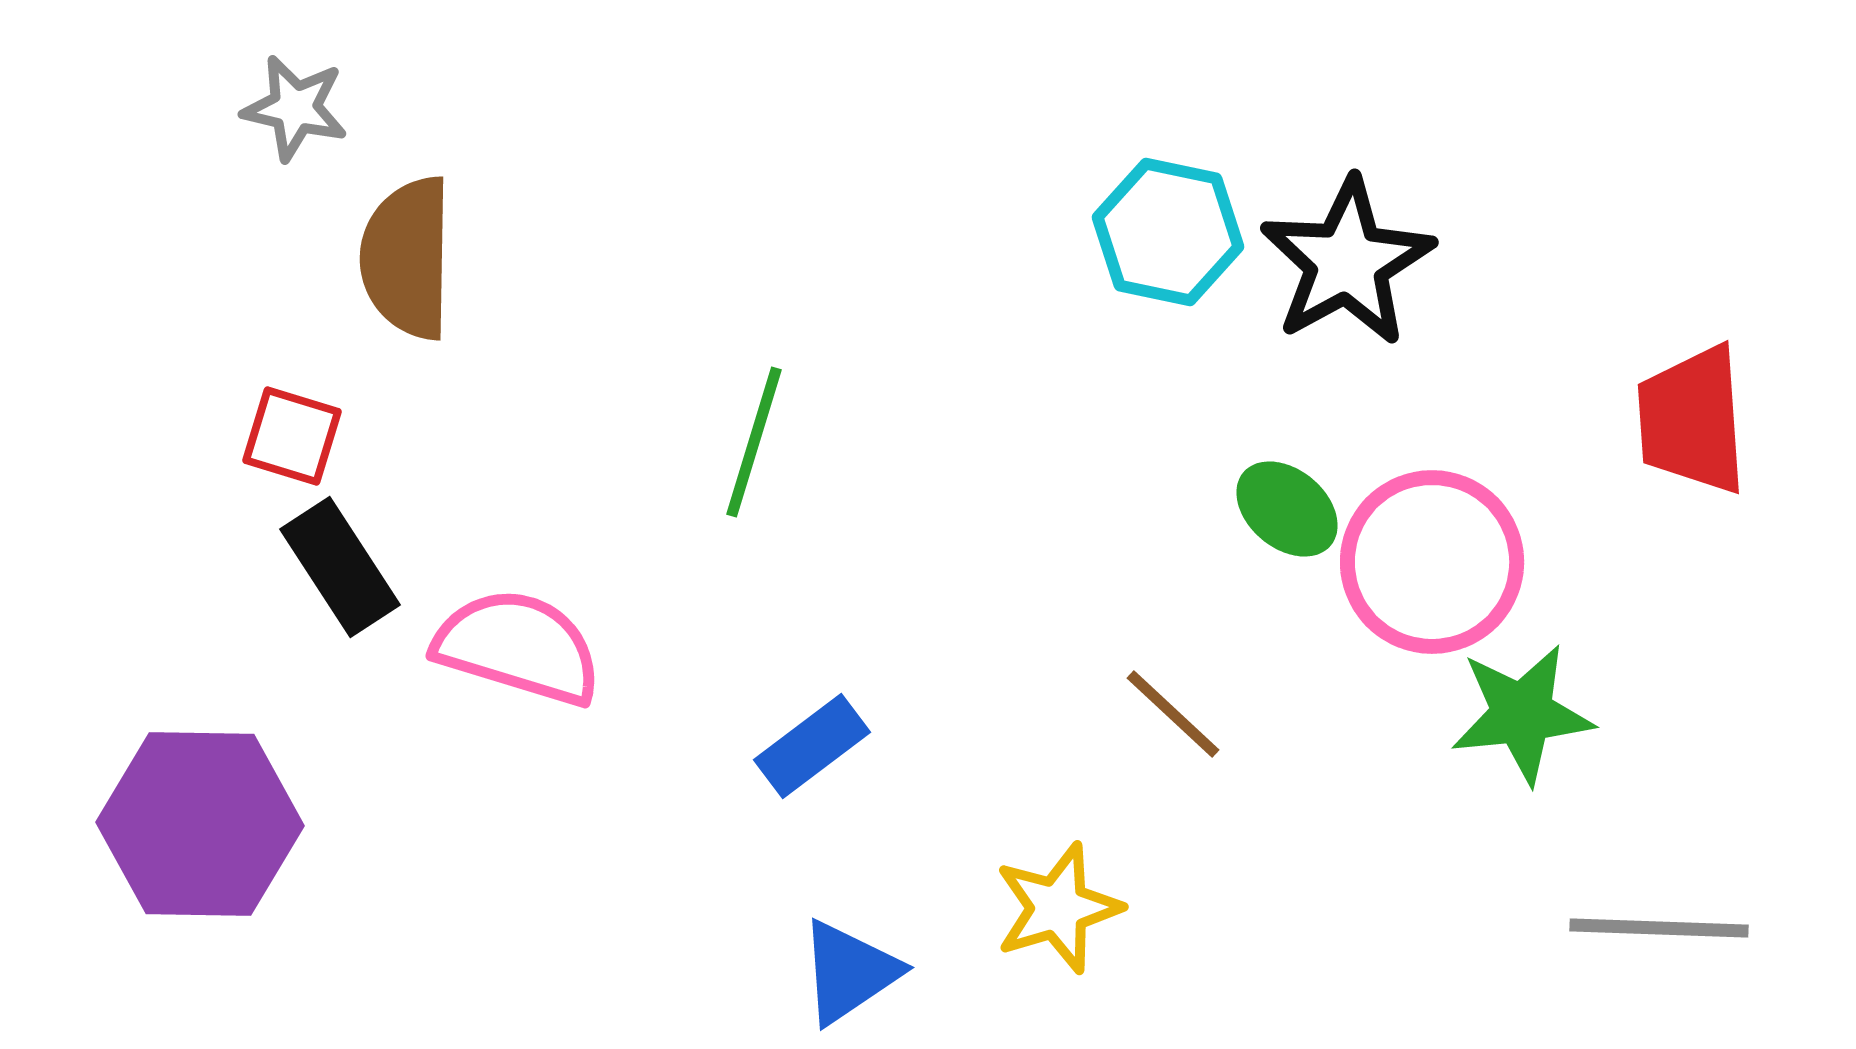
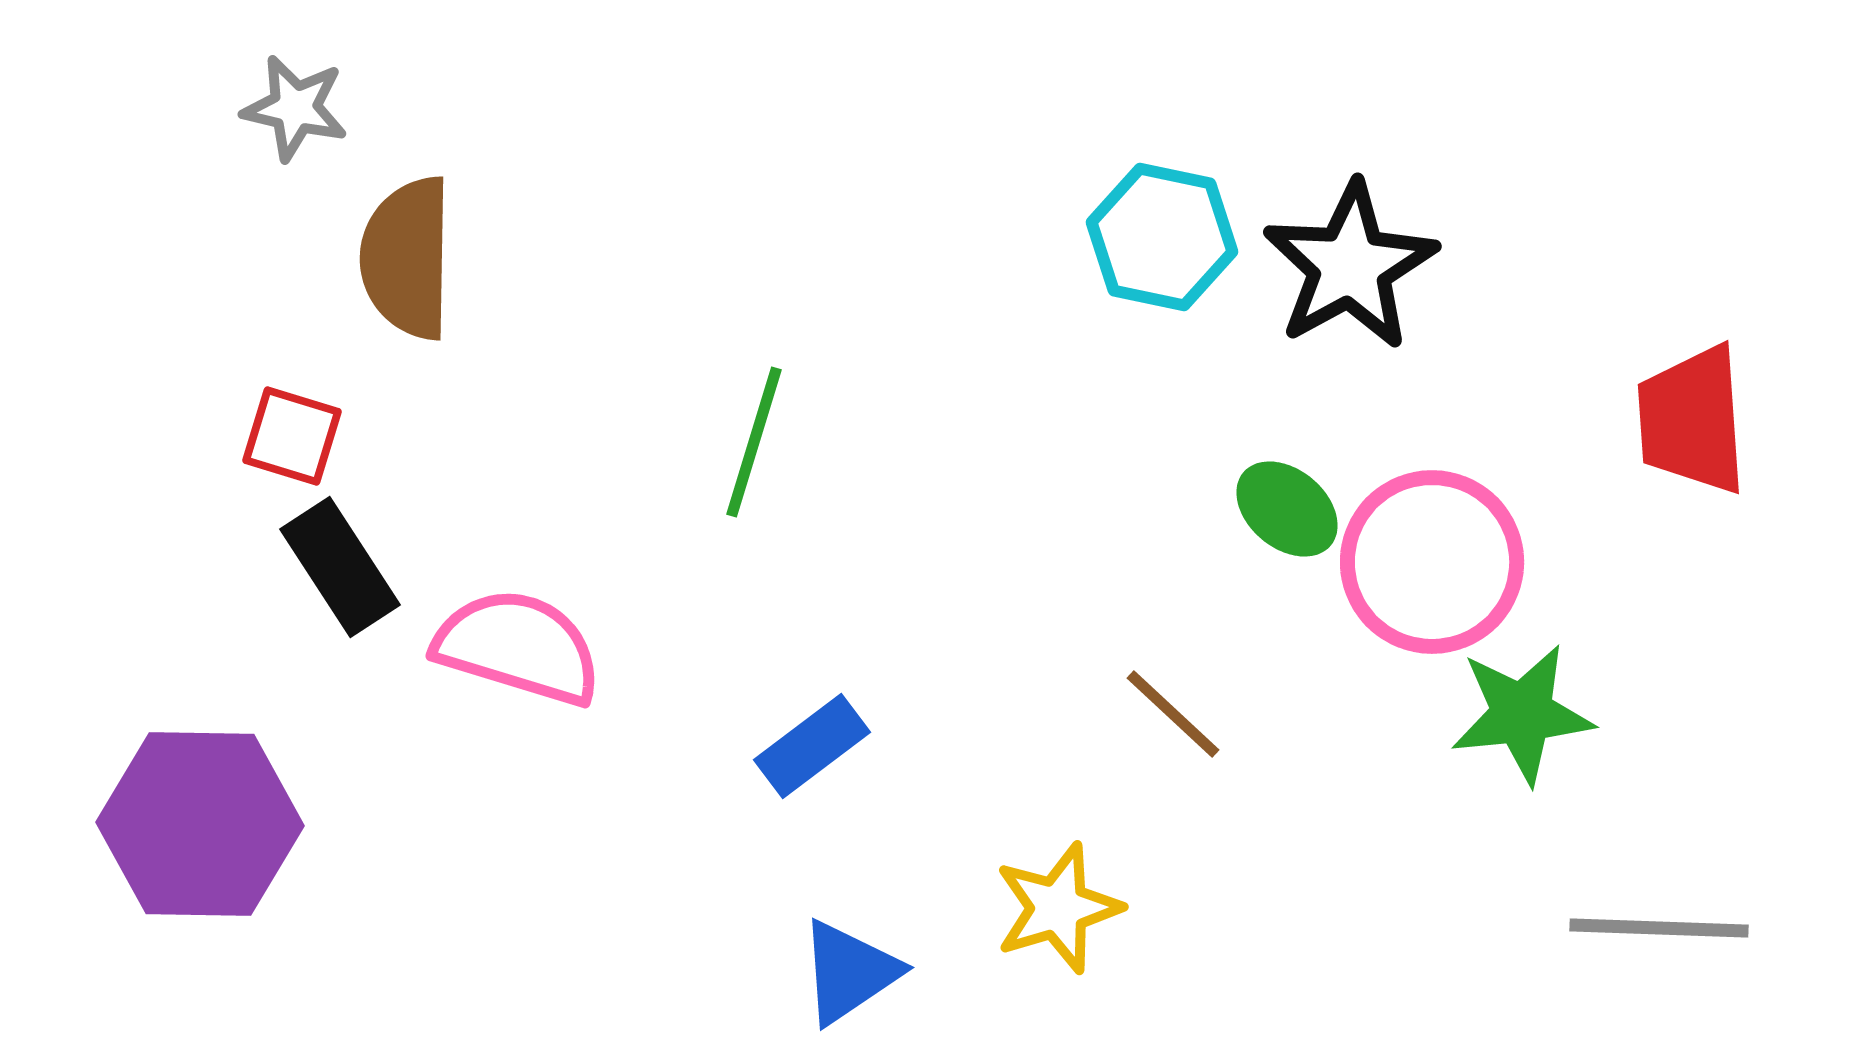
cyan hexagon: moved 6 px left, 5 px down
black star: moved 3 px right, 4 px down
